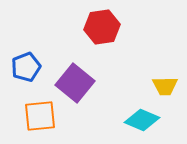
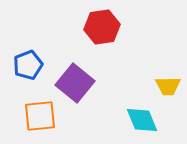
blue pentagon: moved 2 px right, 2 px up
yellow trapezoid: moved 3 px right
cyan diamond: rotated 44 degrees clockwise
